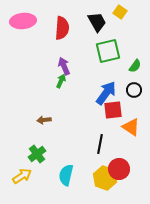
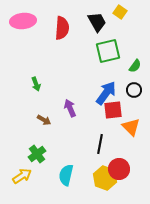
purple arrow: moved 6 px right, 42 px down
green arrow: moved 25 px left, 3 px down; rotated 136 degrees clockwise
brown arrow: rotated 144 degrees counterclockwise
orange triangle: rotated 12 degrees clockwise
